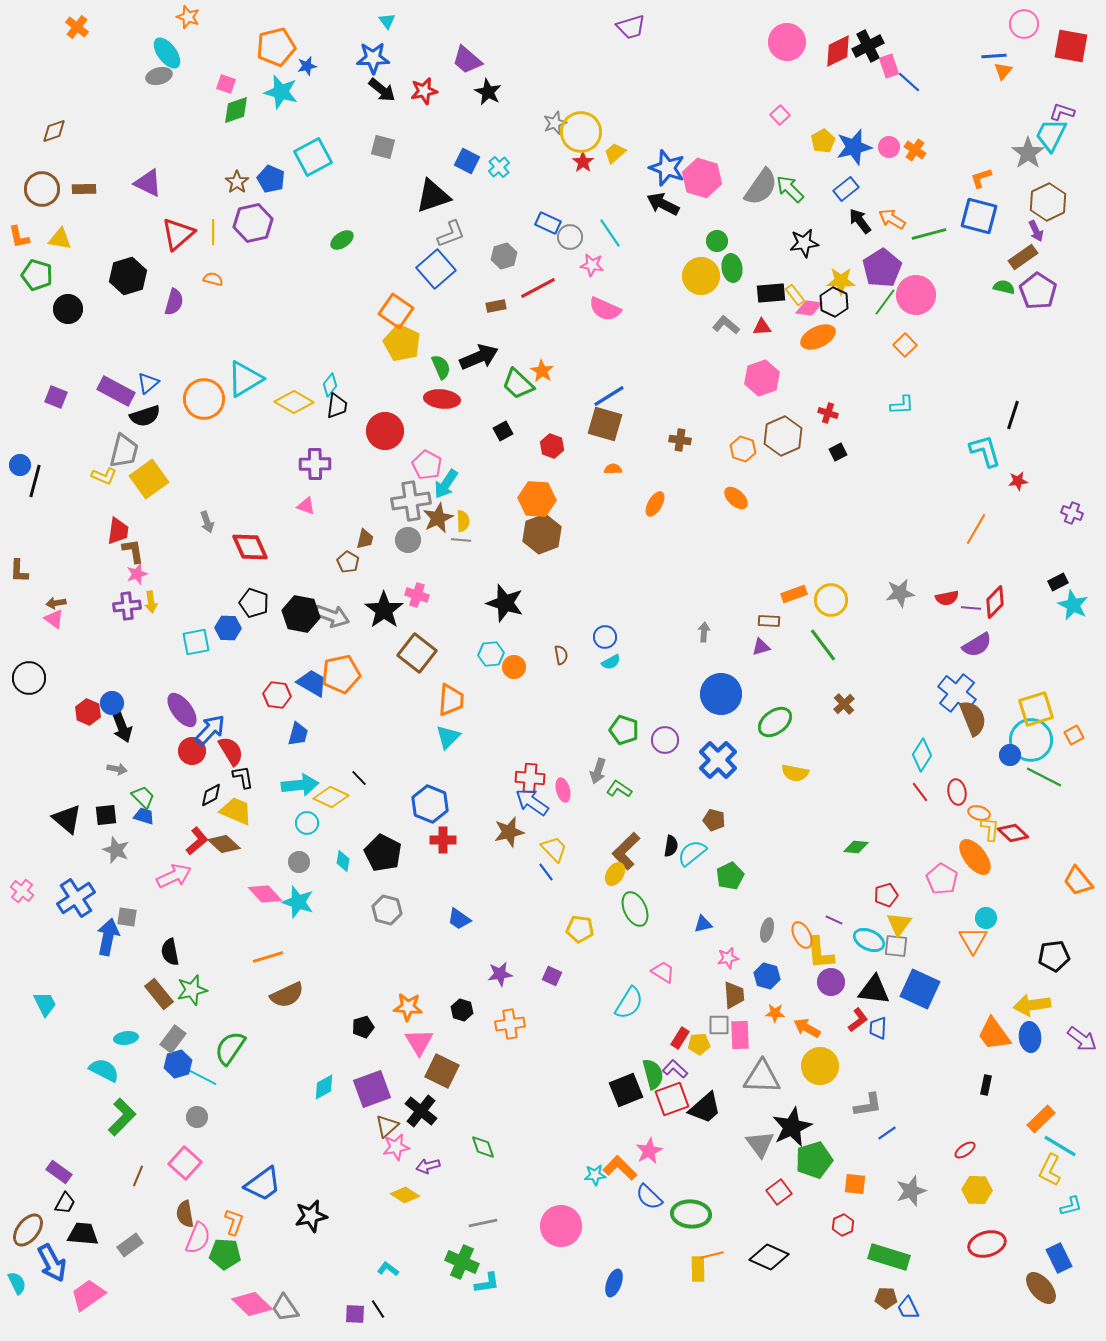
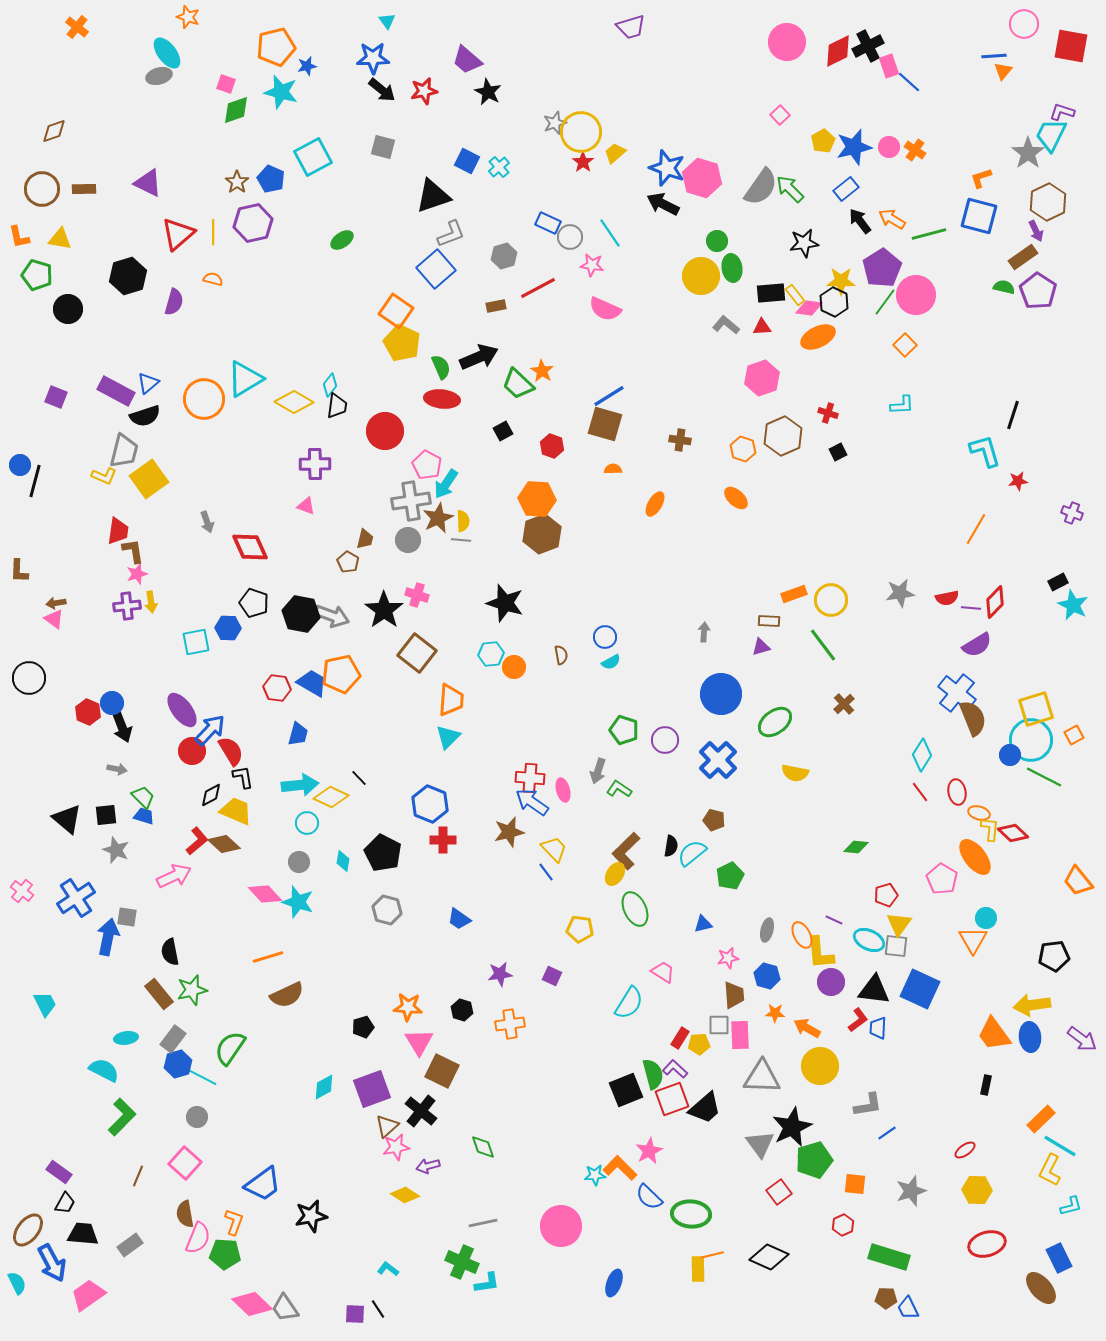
red hexagon at (277, 695): moved 7 px up
